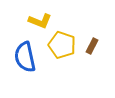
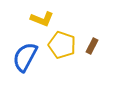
yellow L-shape: moved 2 px right, 2 px up
blue semicircle: rotated 40 degrees clockwise
